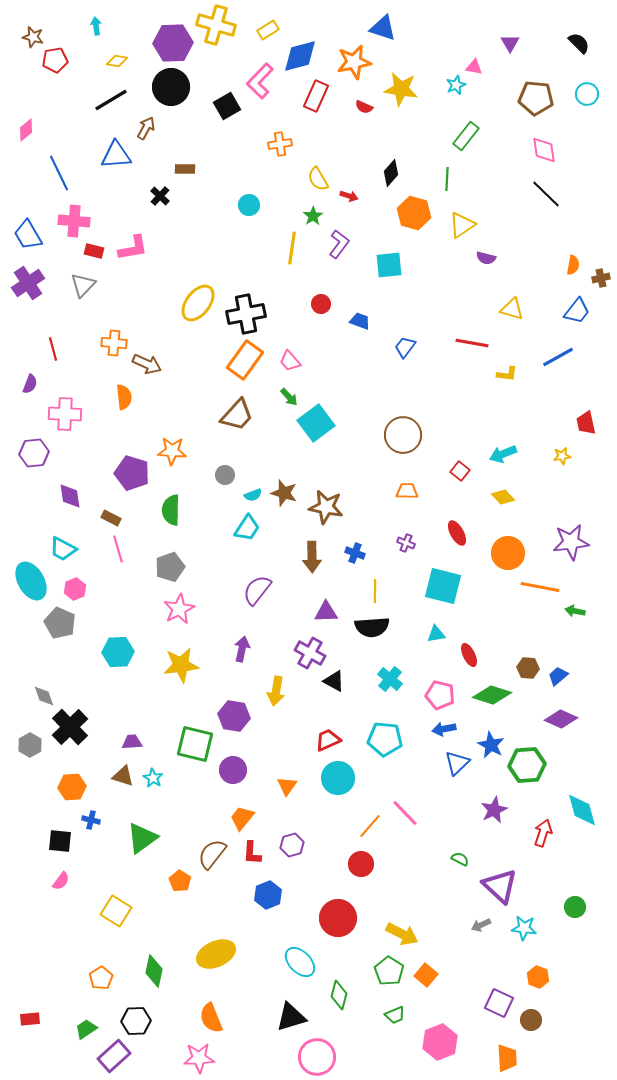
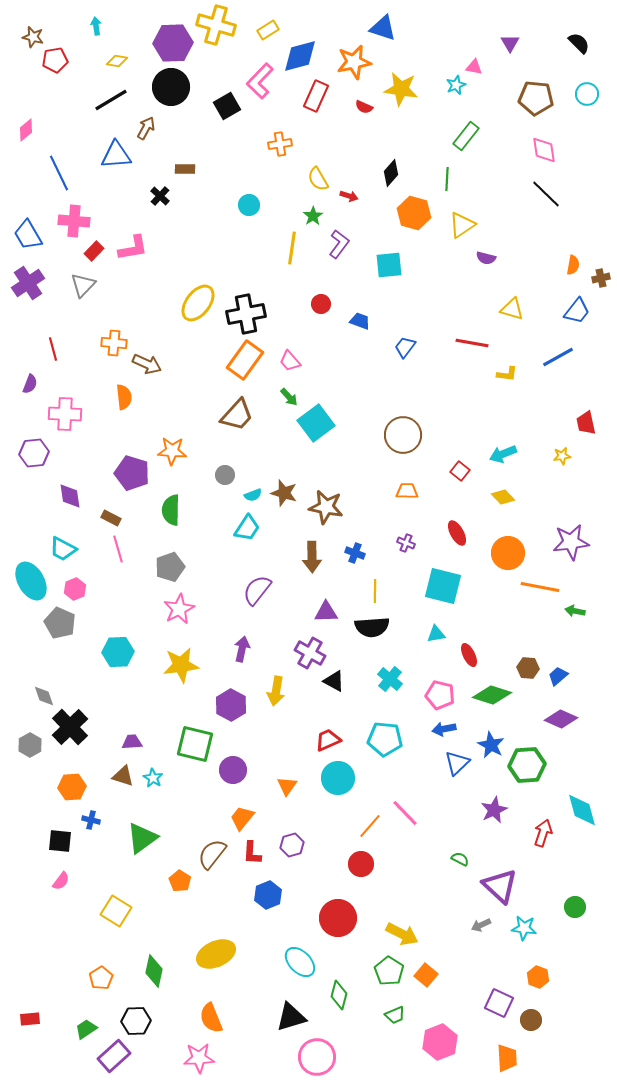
red rectangle at (94, 251): rotated 60 degrees counterclockwise
purple hexagon at (234, 716): moved 3 px left, 11 px up; rotated 20 degrees clockwise
